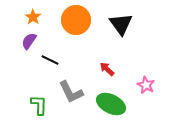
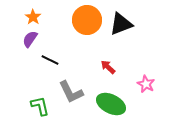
orange circle: moved 11 px right
black triangle: rotated 45 degrees clockwise
purple semicircle: moved 1 px right, 2 px up
red arrow: moved 1 px right, 2 px up
pink star: moved 1 px up
green L-shape: moved 1 px right, 1 px down; rotated 15 degrees counterclockwise
